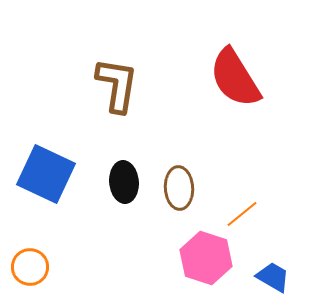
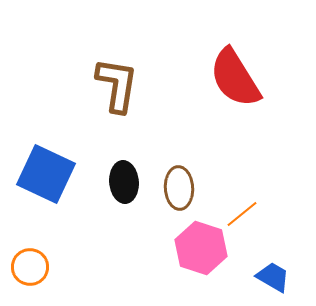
pink hexagon: moved 5 px left, 10 px up
